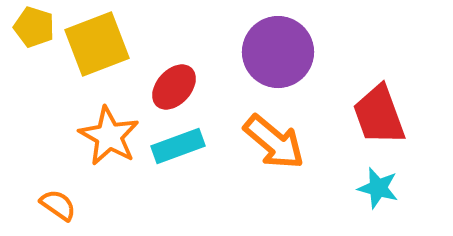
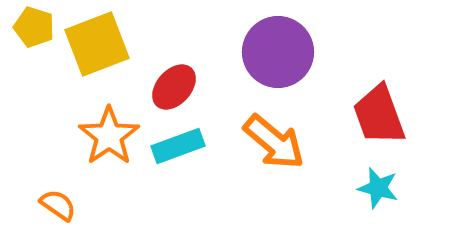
orange star: rotated 8 degrees clockwise
